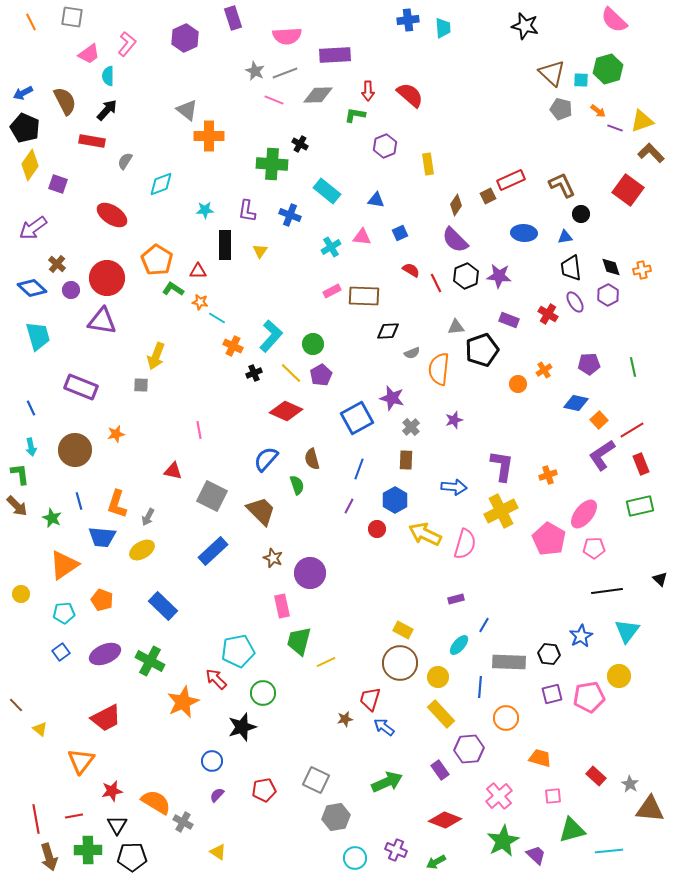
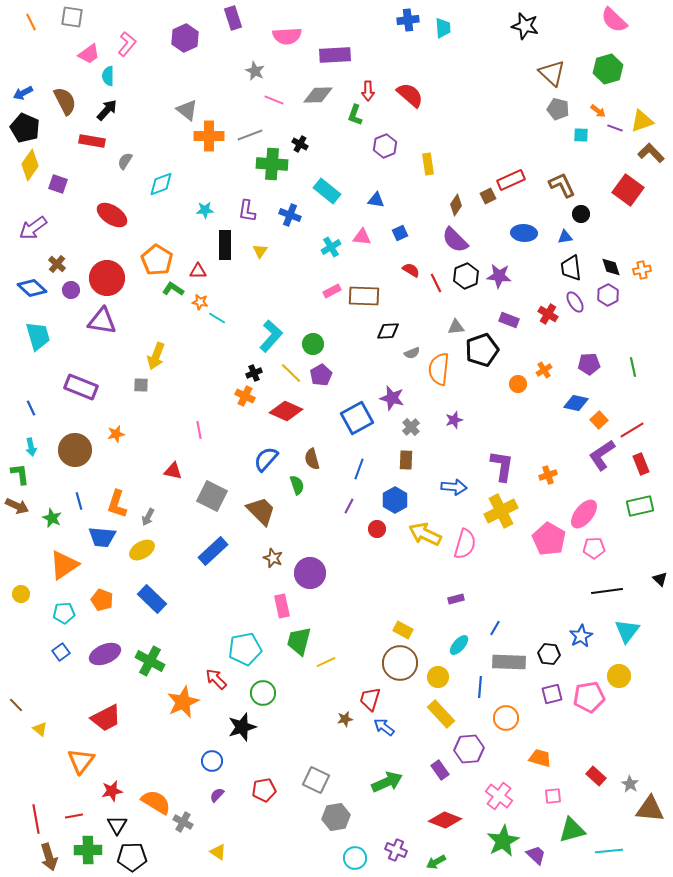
gray line at (285, 73): moved 35 px left, 62 px down
cyan square at (581, 80): moved 55 px down
gray pentagon at (561, 109): moved 3 px left
green L-shape at (355, 115): rotated 80 degrees counterclockwise
orange cross at (233, 346): moved 12 px right, 50 px down
brown arrow at (17, 506): rotated 20 degrees counterclockwise
blue rectangle at (163, 606): moved 11 px left, 7 px up
blue line at (484, 625): moved 11 px right, 3 px down
cyan pentagon at (238, 651): moved 7 px right, 2 px up
pink cross at (499, 796): rotated 12 degrees counterclockwise
